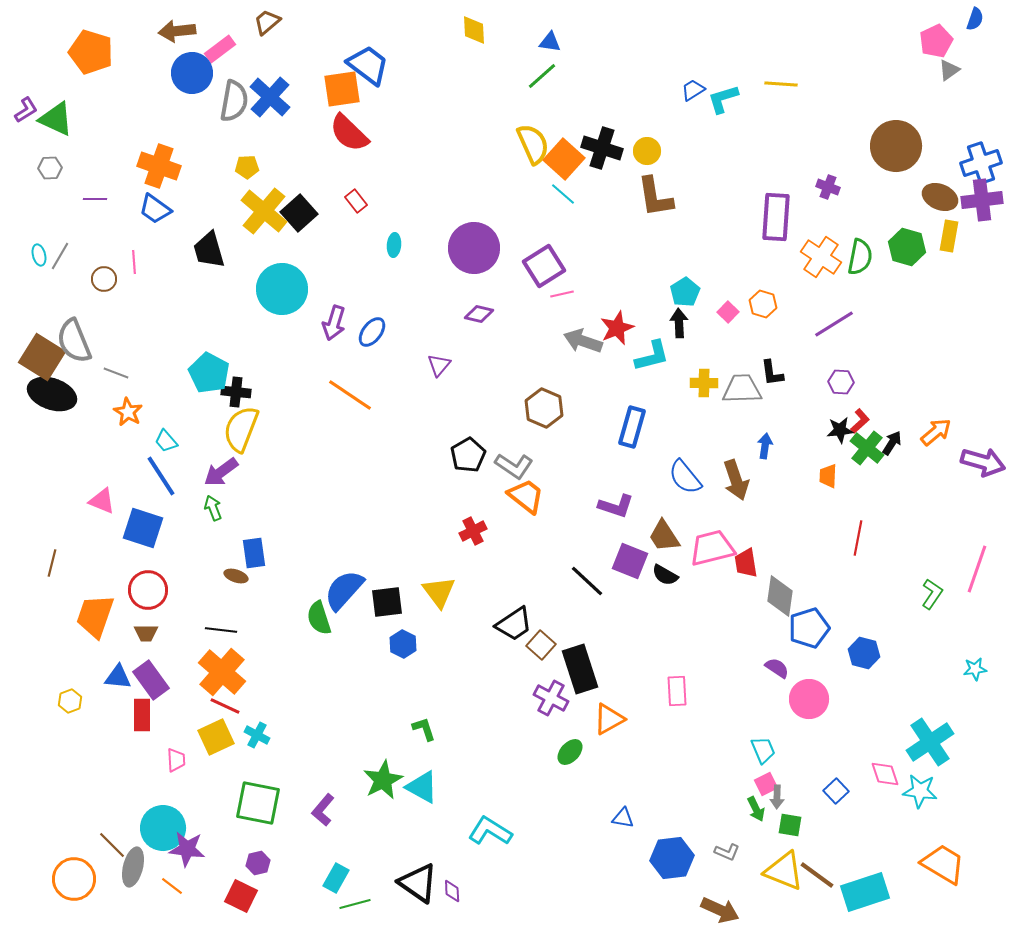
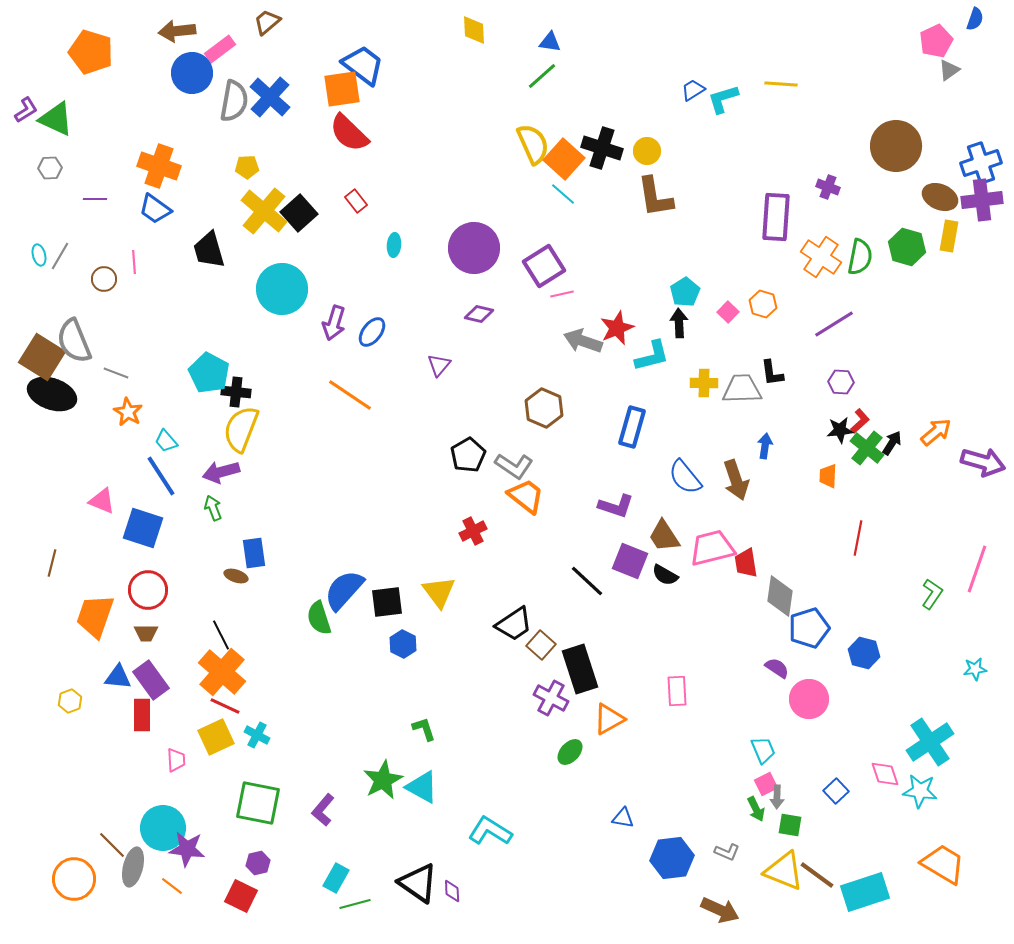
blue trapezoid at (368, 65): moved 5 px left
purple arrow at (221, 472): rotated 21 degrees clockwise
black line at (221, 630): moved 5 px down; rotated 56 degrees clockwise
